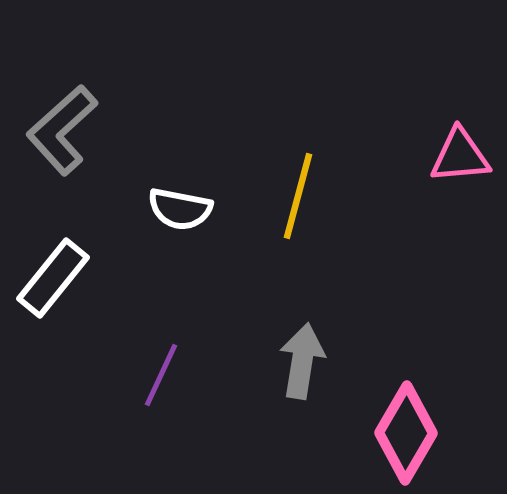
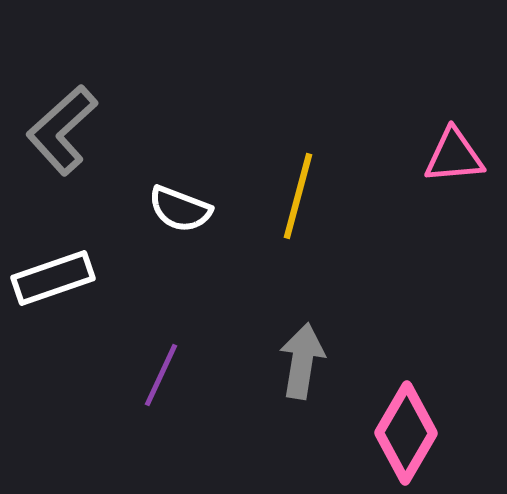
pink triangle: moved 6 px left
white semicircle: rotated 10 degrees clockwise
white rectangle: rotated 32 degrees clockwise
